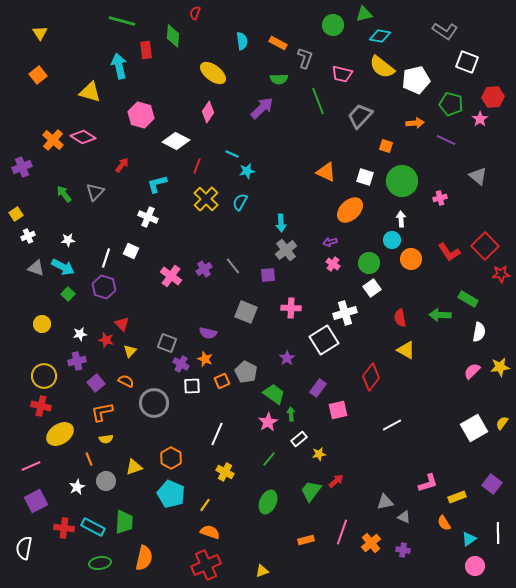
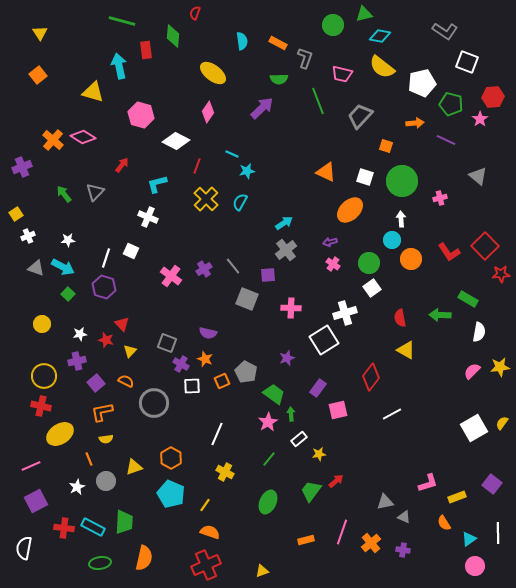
white pentagon at (416, 80): moved 6 px right, 3 px down
yellow triangle at (90, 92): moved 3 px right
cyan arrow at (281, 223): moved 3 px right; rotated 120 degrees counterclockwise
gray square at (246, 312): moved 1 px right, 13 px up
purple star at (287, 358): rotated 14 degrees clockwise
white line at (392, 425): moved 11 px up
